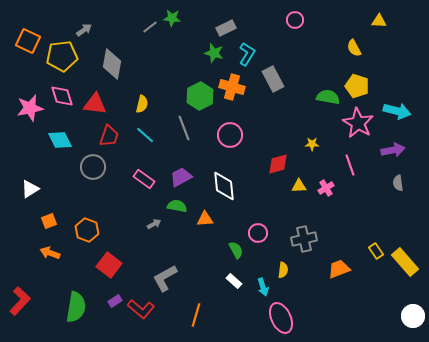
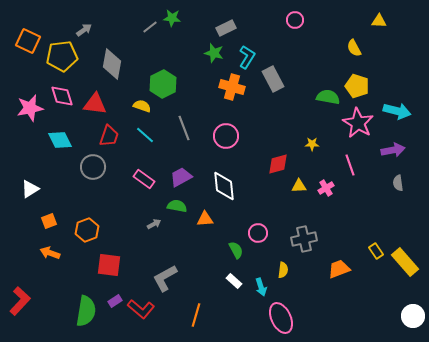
cyan L-shape at (247, 54): moved 3 px down
green hexagon at (200, 96): moved 37 px left, 12 px up
yellow semicircle at (142, 104): moved 2 px down; rotated 84 degrees counterclockwise
pink circle at (230, 135): moved 4 px left, 1 px down
orange hexagon at (87, 230): rotated 20 degrees clockwise
red square at (109, 265): rotated 30 degrees counterclockwise
cyan arrow at (263, 287): moved 2 px left
green semicircle at (76, 307): moved 10 px right, 4 px down
